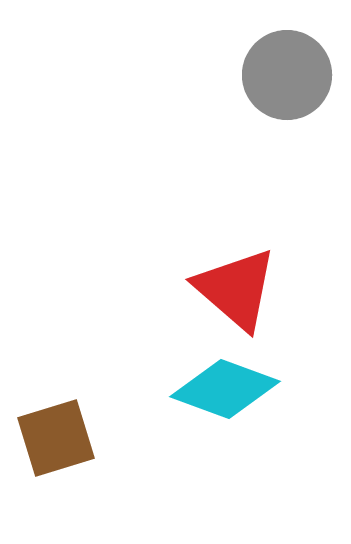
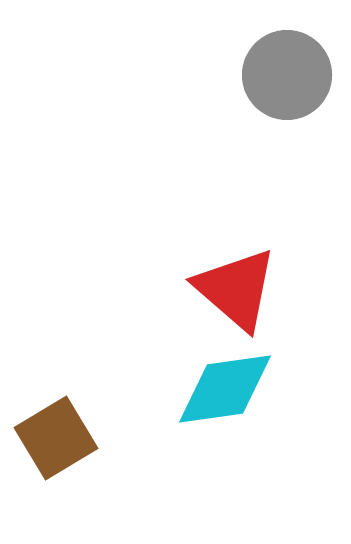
cyan diamond: rotated 28 degrees counterclockwise
brown square: rotated 14 degrees counterclockwise
